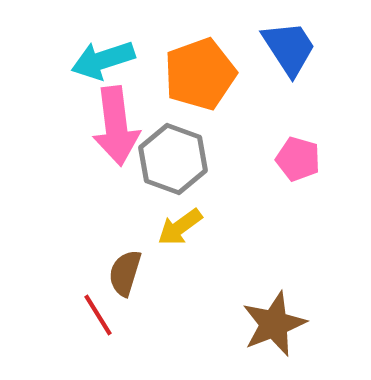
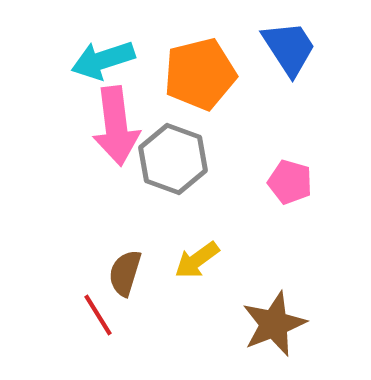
orange pentagon: rotated 6 degrees clockwise
pink pentagon: moved 8 px left, 23 px down
yellow arrow: moved 17 px right, 33 px down
